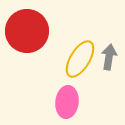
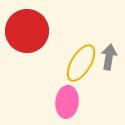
yellow ellipse: moved 1 px right, 4 px down
